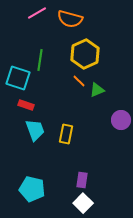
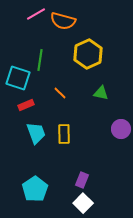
pink line: moved 1 px left, 1 px down
orange semicircle: moved 7 px left, 2 px down
yellow hexagon: moved 3 px right
orange line: moved 19 px left, 12 px down
green triangle: moved 4 px right, 3 px down; rotated 35 degrees clockwise
red rectangle: rotated 42 degrees counterclockwise
purple circle: moved 9 px down
cyan trapezoid: moved 1 px right, 3 px down
yellow rectangle: moved 2 px left; rotated 12 degrees counterclockwise
purple rectangle: rotated 14 degrees clockwise
cyan pentagon: moved 3 px right; rotated 25 degrees clockwise
